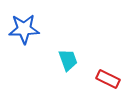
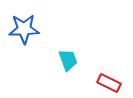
red rectangle: moved 1 px right, 4 px down
